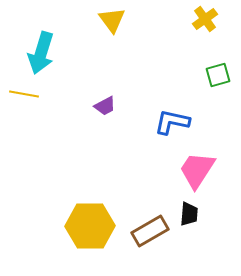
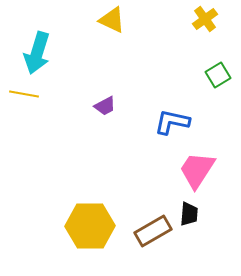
yellow triangle: rotated 28 degrees counterclockwise
cyan arrow: moved 4 px left
green square: rotated 15 degrees counterclockwise
brown rectangle: moved 3 px right
